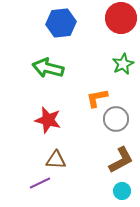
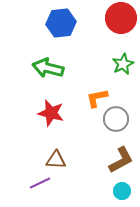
red star: moved 3 px right, 7 px up
